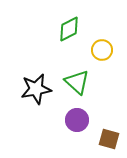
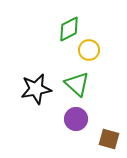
yellow circle: moved 13 px left
green triangle: moved 2 px down
purple circle: moved 1 px left, 1 px up
